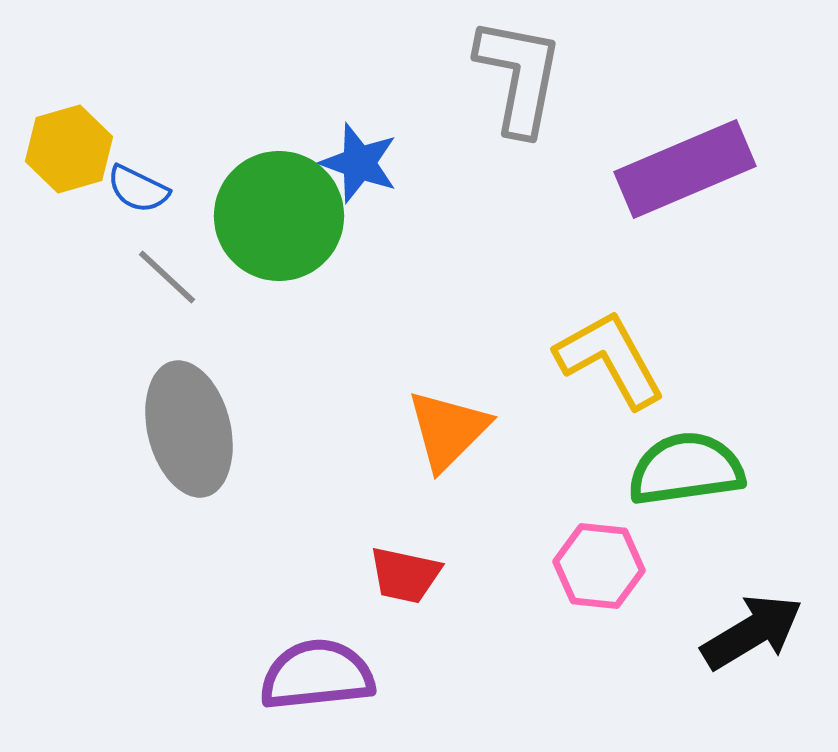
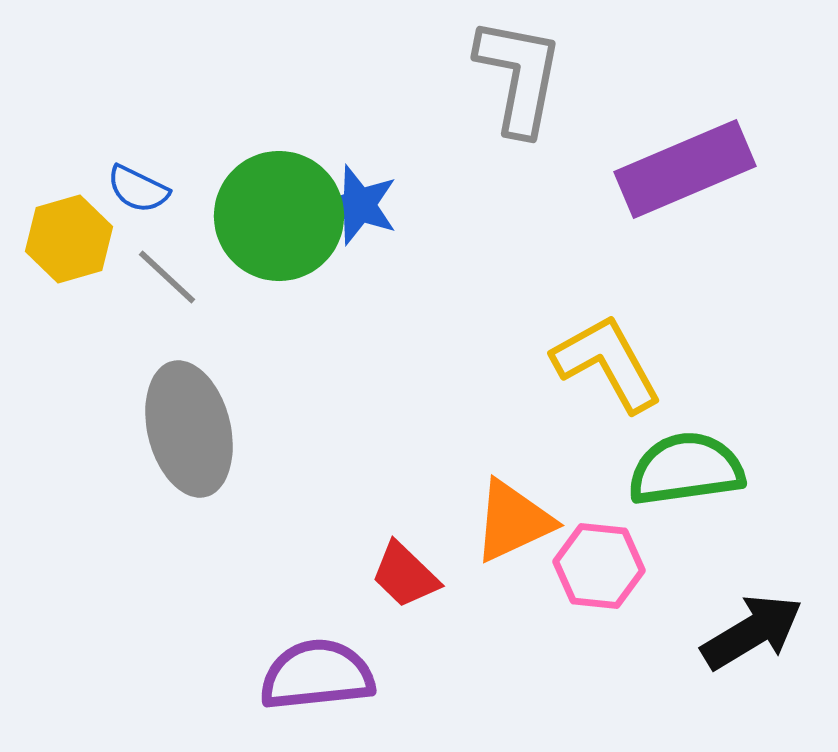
yellow hexagon: moved 90 px down
blue star: moved 42 px down
yellow L-shape: moved 3 px left, 4 px down
orange triangle: moved 65 px right, 91 px down; rotated 20 degrees clockwise
red trapezoid: rotated 32 degrees clockwise
